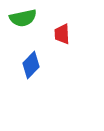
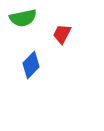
red trapezoid: rotated 30 degrees clockwise
